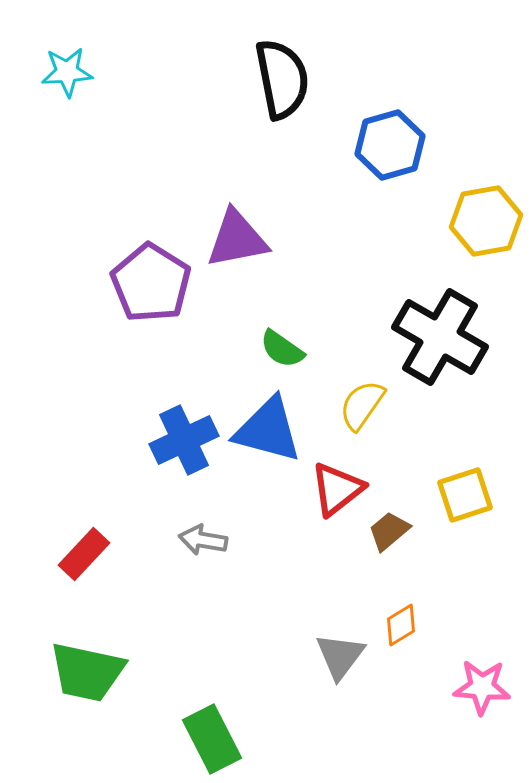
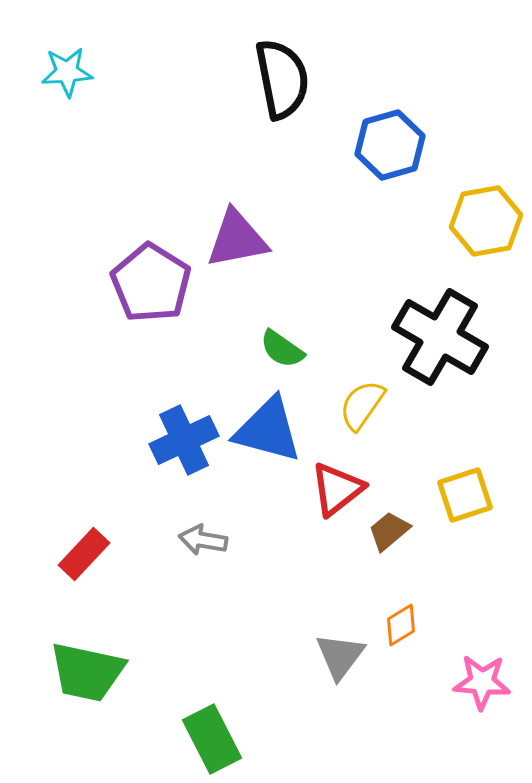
pink star: moved 5 px up
